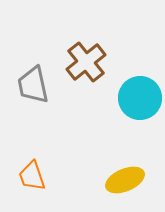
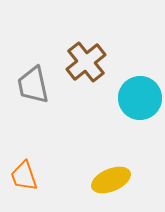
orange trapezoid: moved 8 px left
yellow ellipse: moved 14 px left
